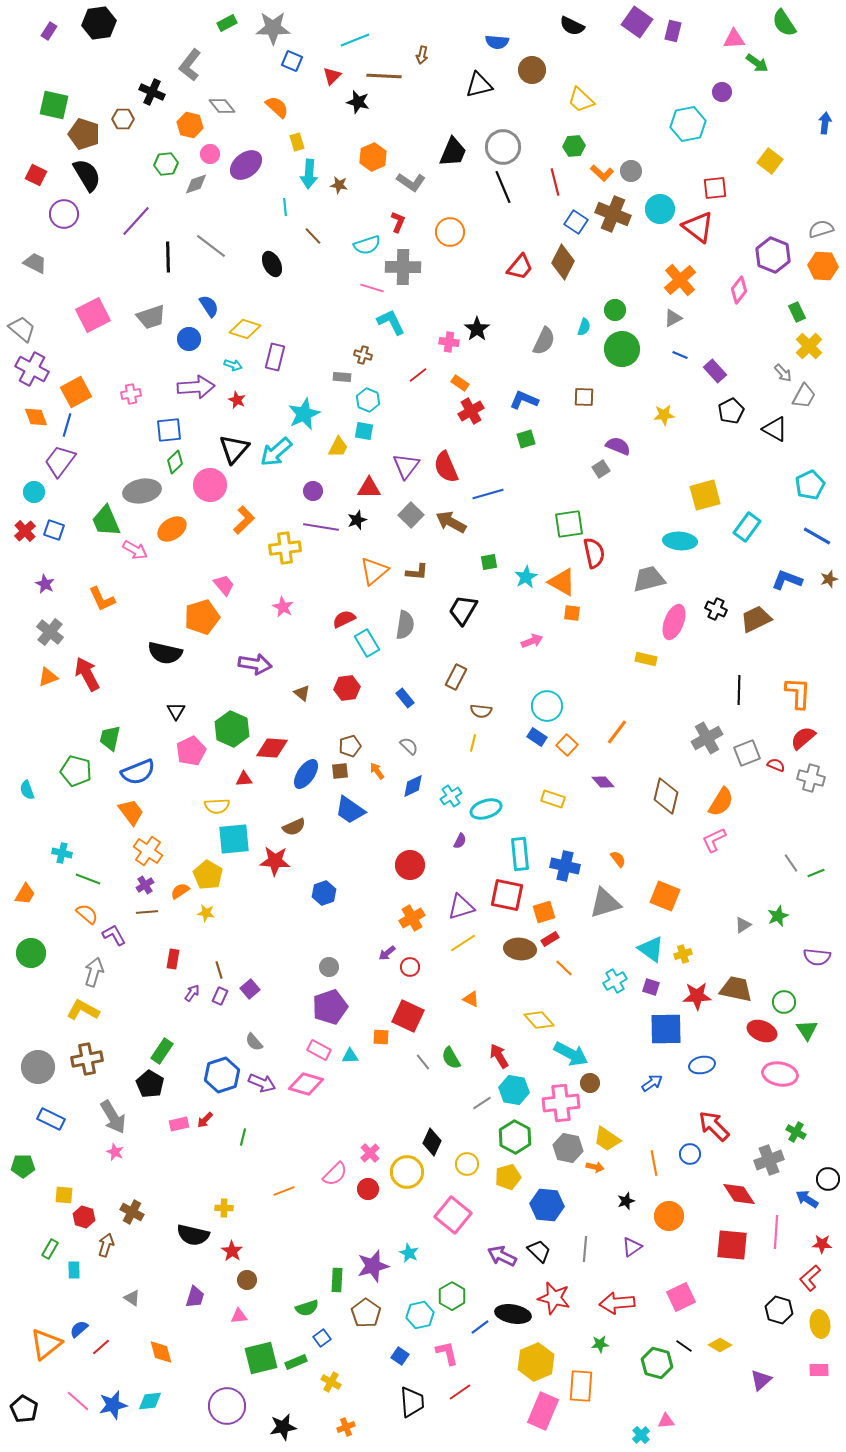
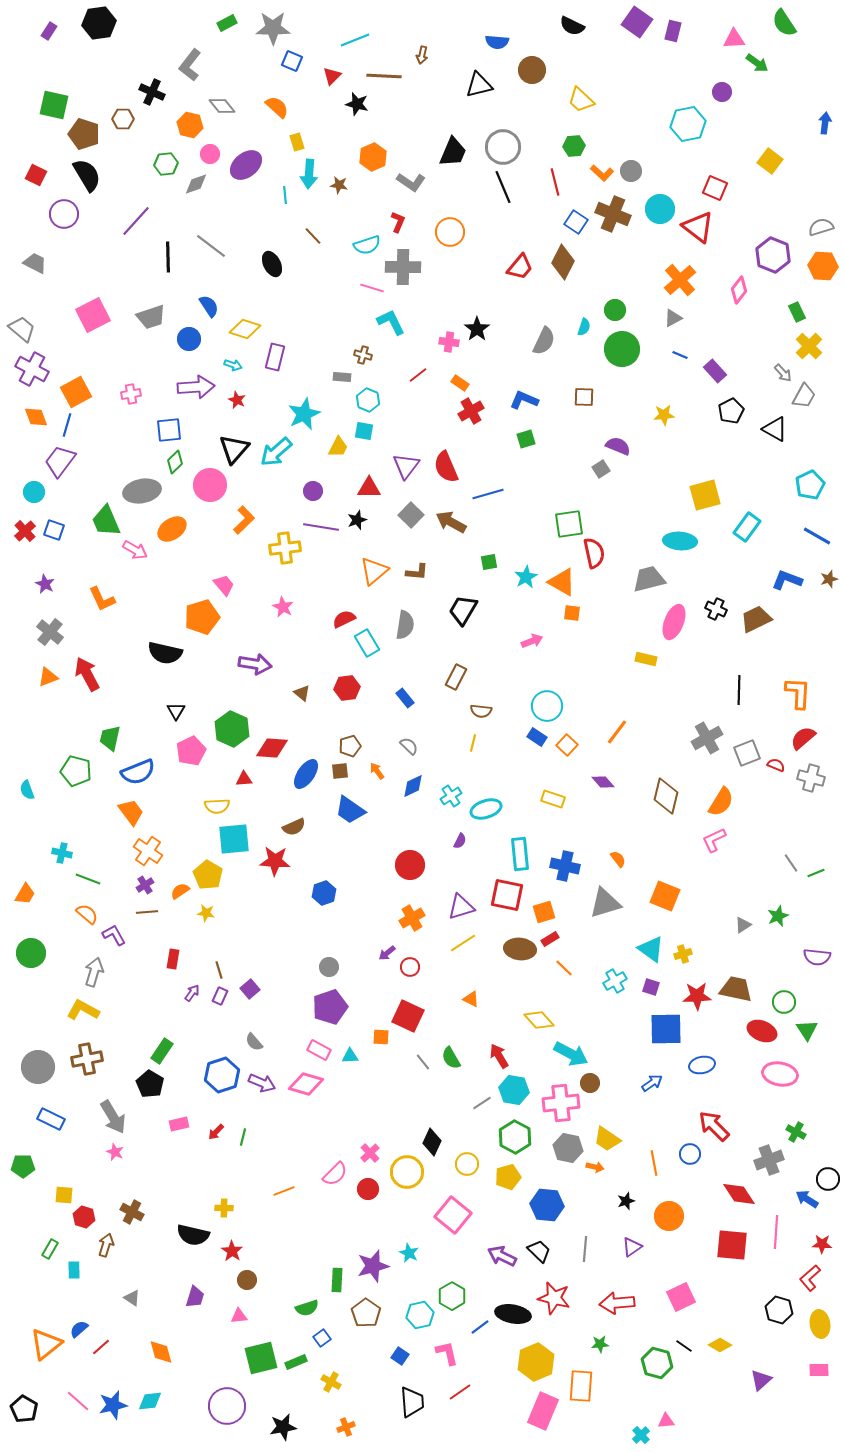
black star at (358, 102): moved 1 px left, 2 px down
red square at (715, 188): rotated 30 degrees clockwise
cyan line at (285, 207): moved 12 px up
gray semicircle at (821, 229): moved 2 px up
red arrow at (205, 1120): moved 11 px right, 12 px down
